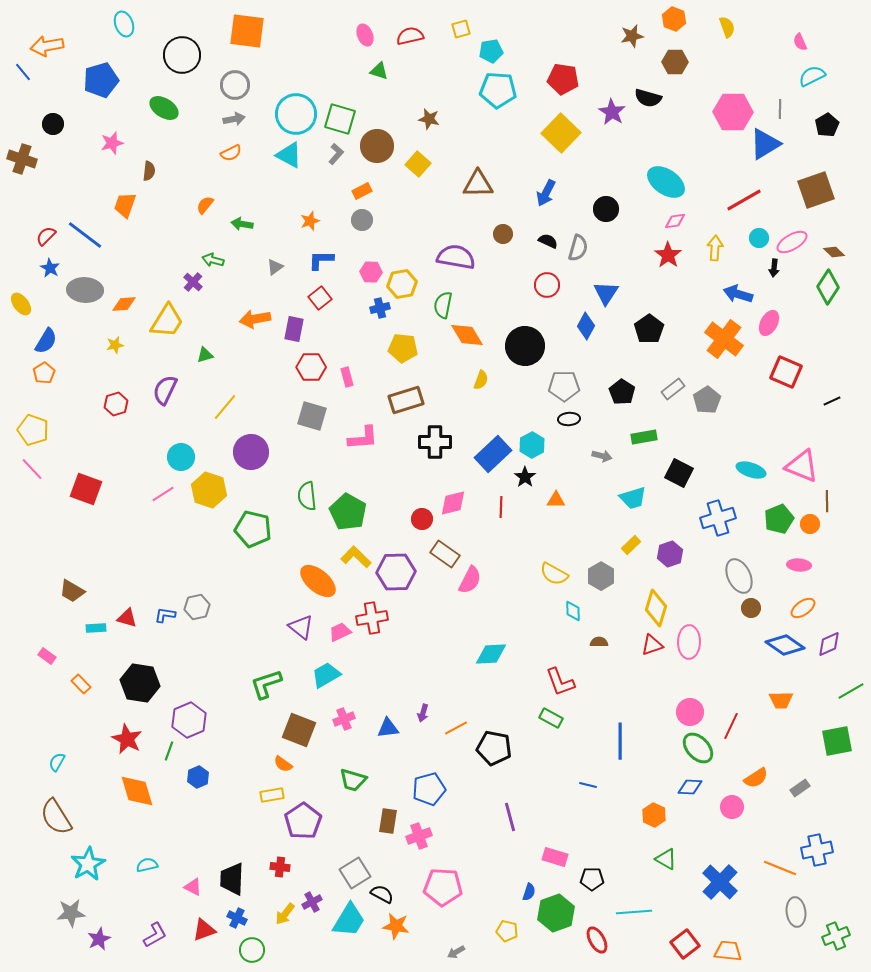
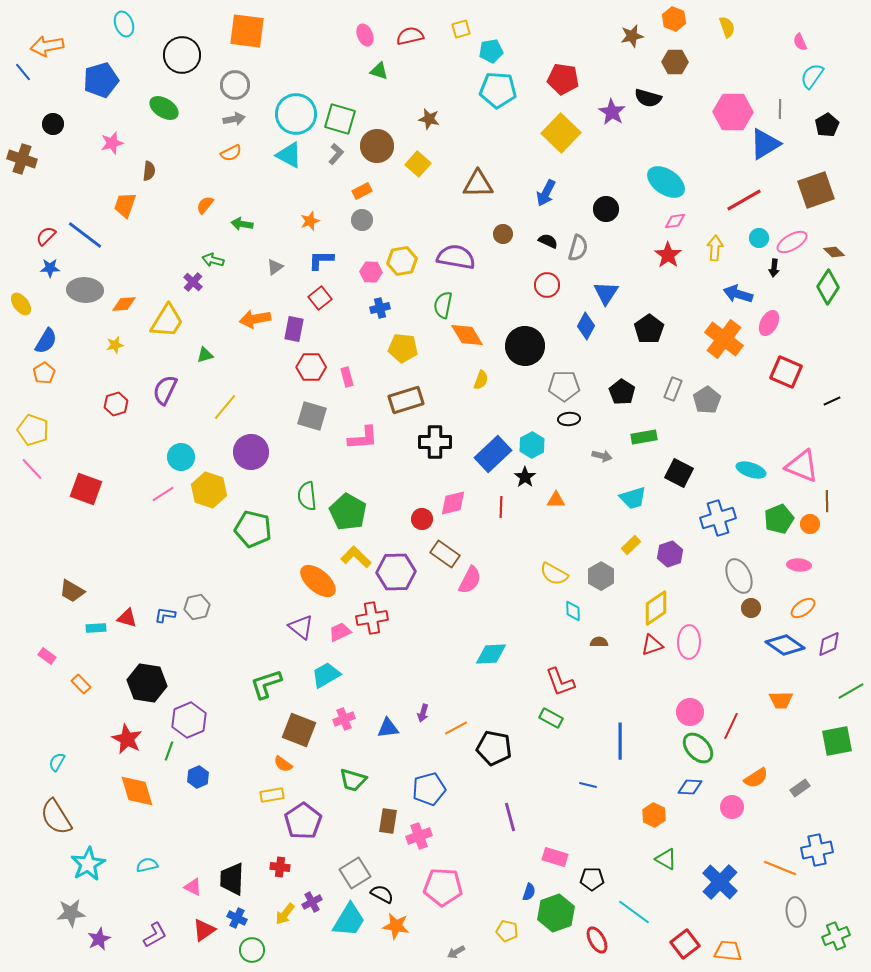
cyan semicircle at (812, 76): rotated 28 degrees counterclockwise
blue star at (50, 268): rotated 30 degrees counterclockwise
yellow hexagon at (402, 284): moved 23 px up
gray rectangle at (673, 389): rotated 30 degrees counterclockwise
yellow diamond at (656, 608): rotated 39 degrees clockwise
black hexagon at (140, 683): moved 7 px right
cyan line at (634, 912): rotated 40 degrees clockwise
red triangle at (204, 930): rotated 15 degrees counterclockwise
